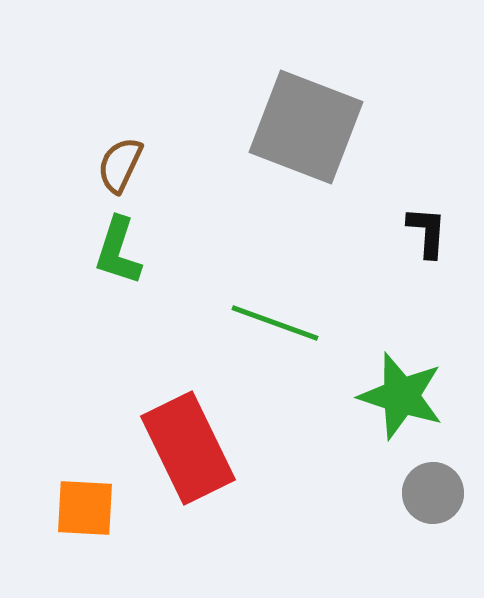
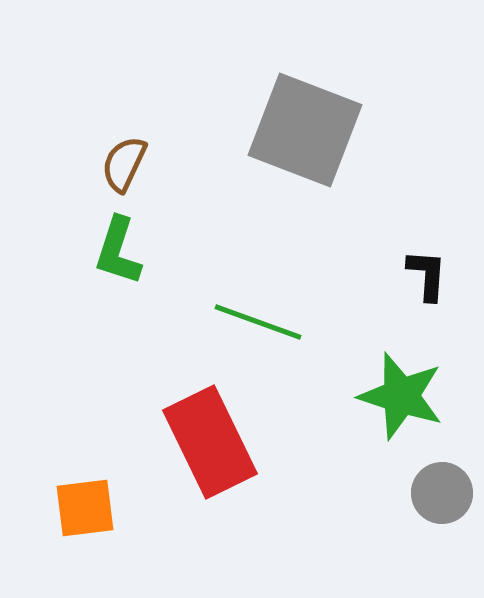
gray square: moved 1 px left, 3 px down
brown semicircle: moved 4 px right, 1 px up
black L-shape: moved 43 px down
green line: moved 17 px left, 1 px up
red rectangle: moved 22 px right, 6 px up
gray circle: moved 9 px right
orange square: rotated 10 degrees counterclockwise
